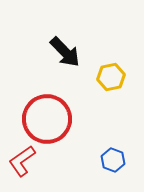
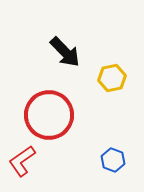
yellow hexagon: moved 1 px right, 1 px down
red circle: moved 2 px right, 4 px up
